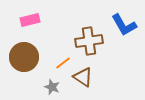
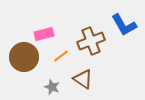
pink rectangle: moved 14 px right, 14 px down
brown cross: moved 2 px right; rotated 12 degrees counterclockwise
orange line: moved 2 px left, 7 px up
brown triangle: moved 2 px down
